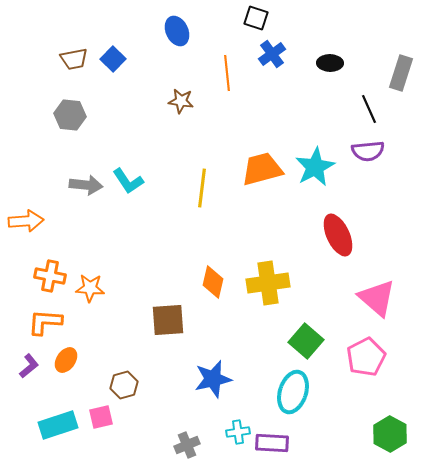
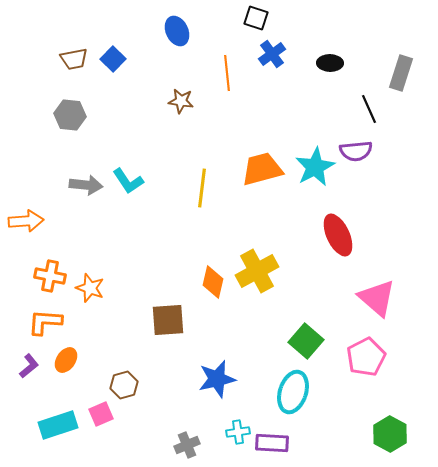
purple semicircle: moved 12 px left
yellow cross: moved 11 px left, 12 px up; rotated 21 degrees counterclockwise
orange star: rotated 16 degrees clockwise
blue star: moved 4 px right
pink square: moved 3 px up; rotated 10 degrees counterclockwise
